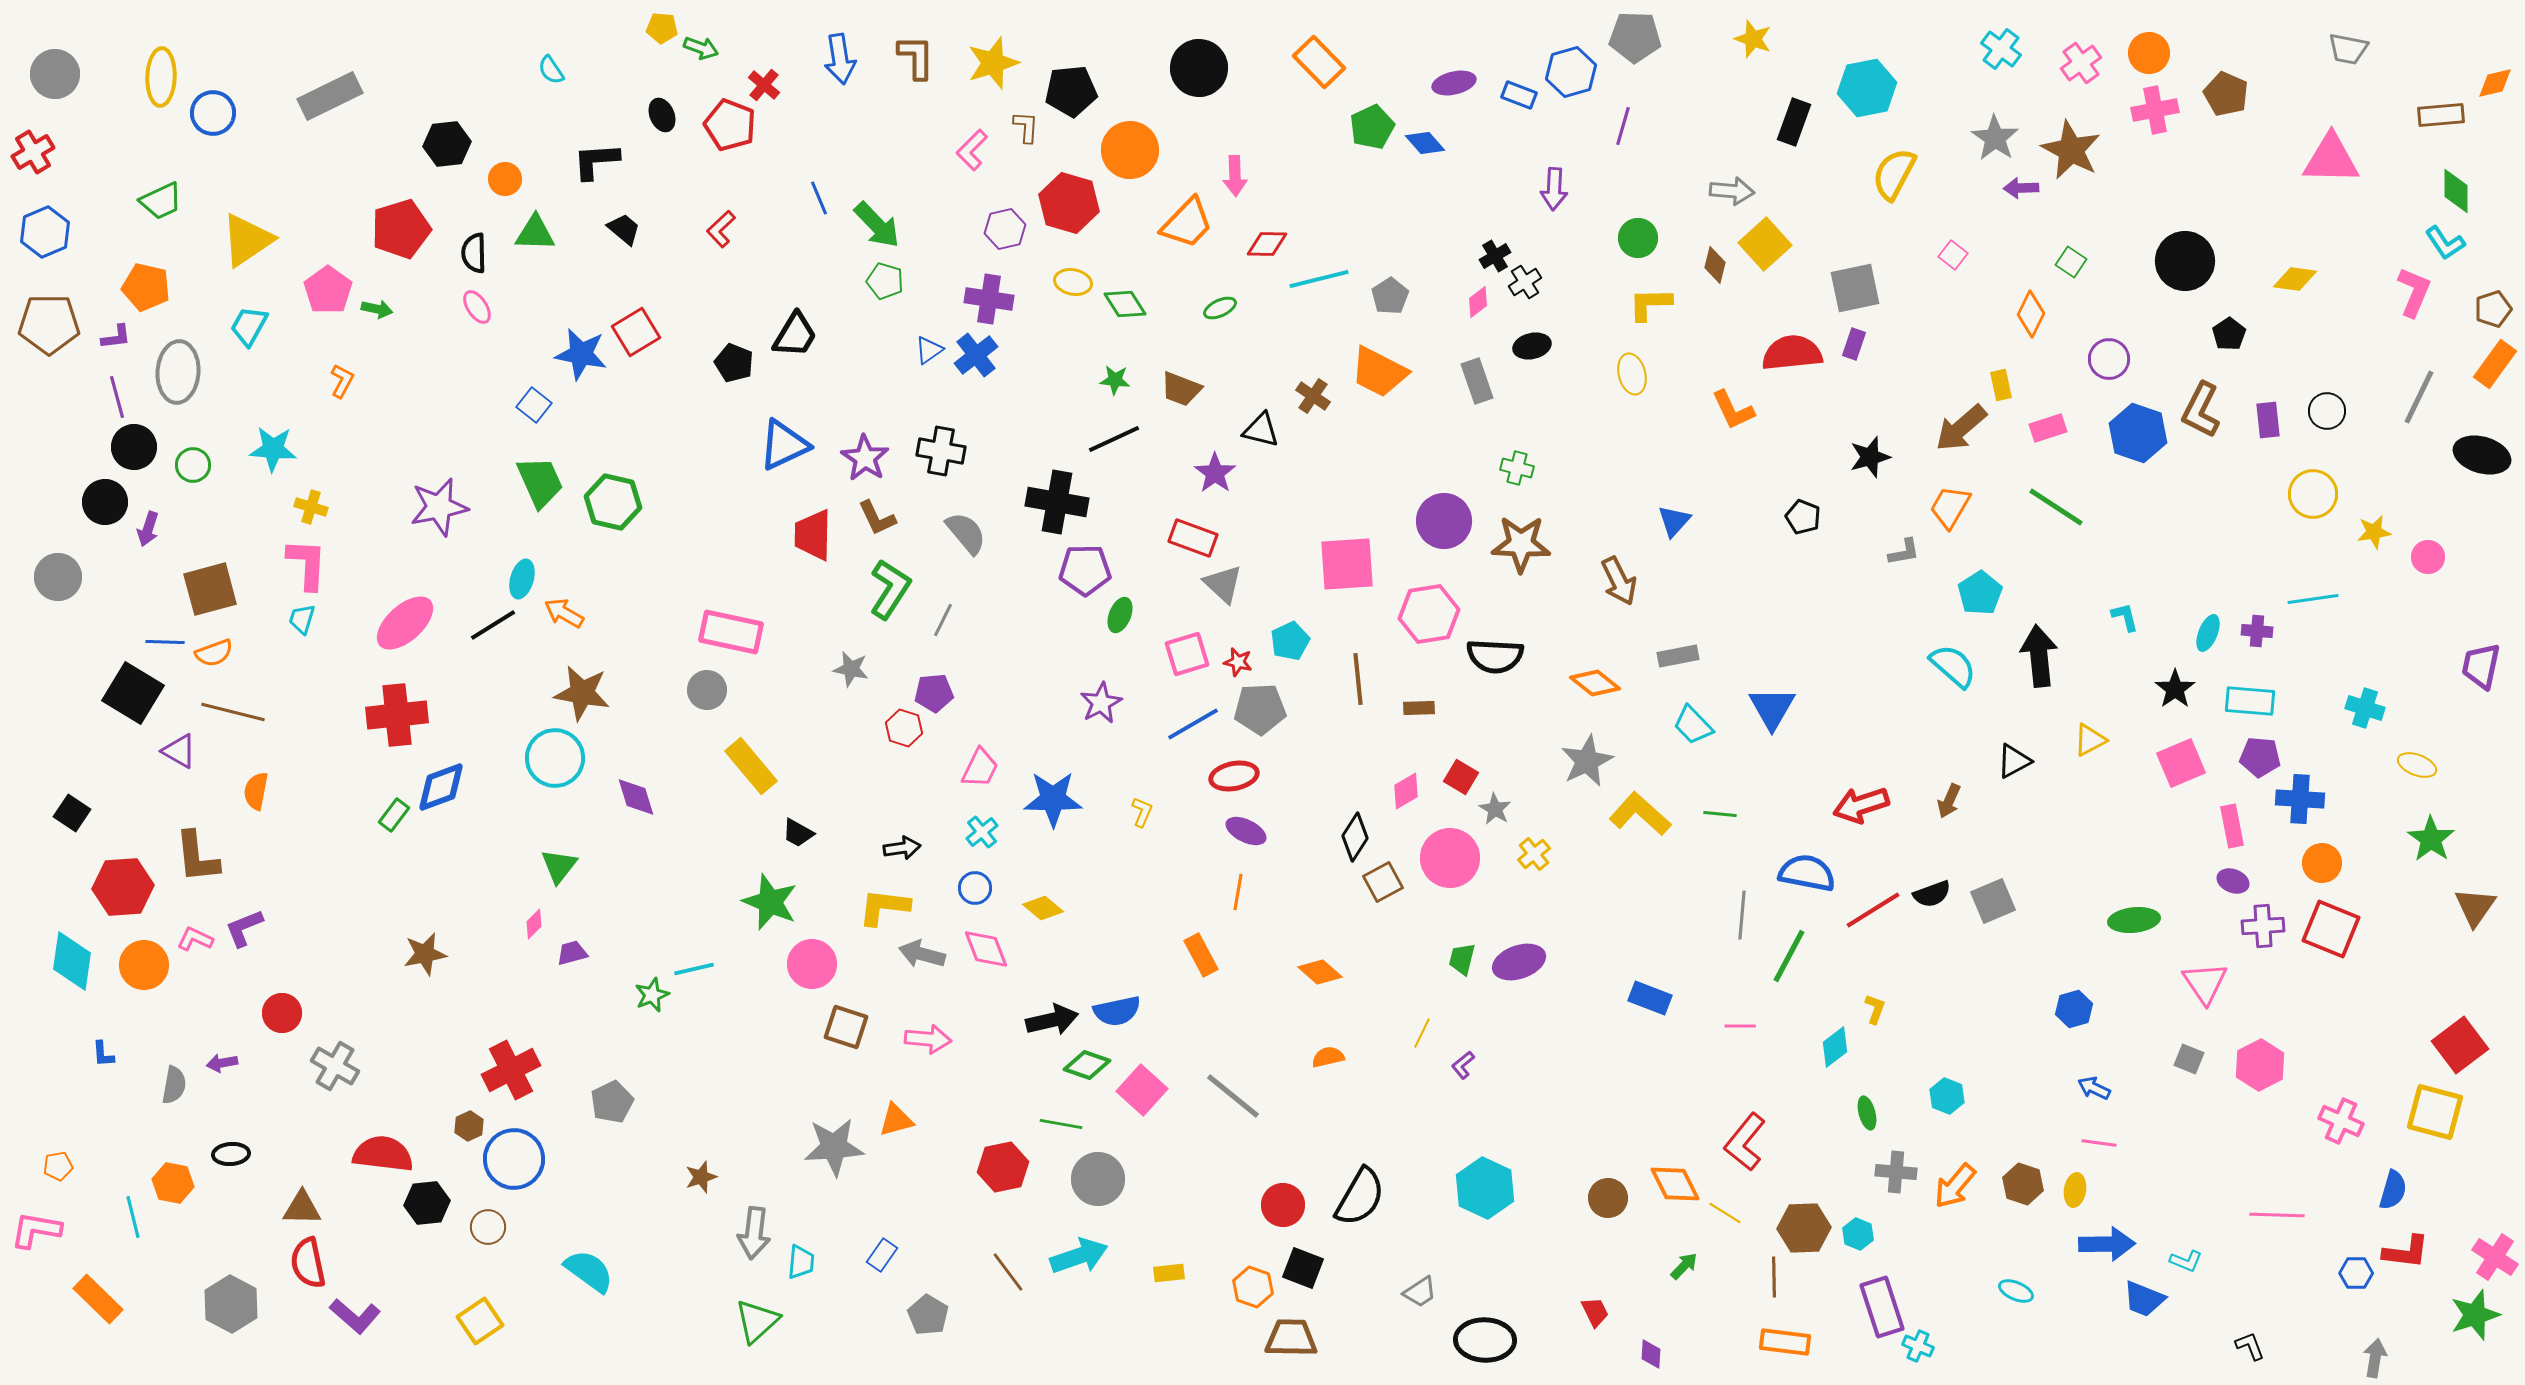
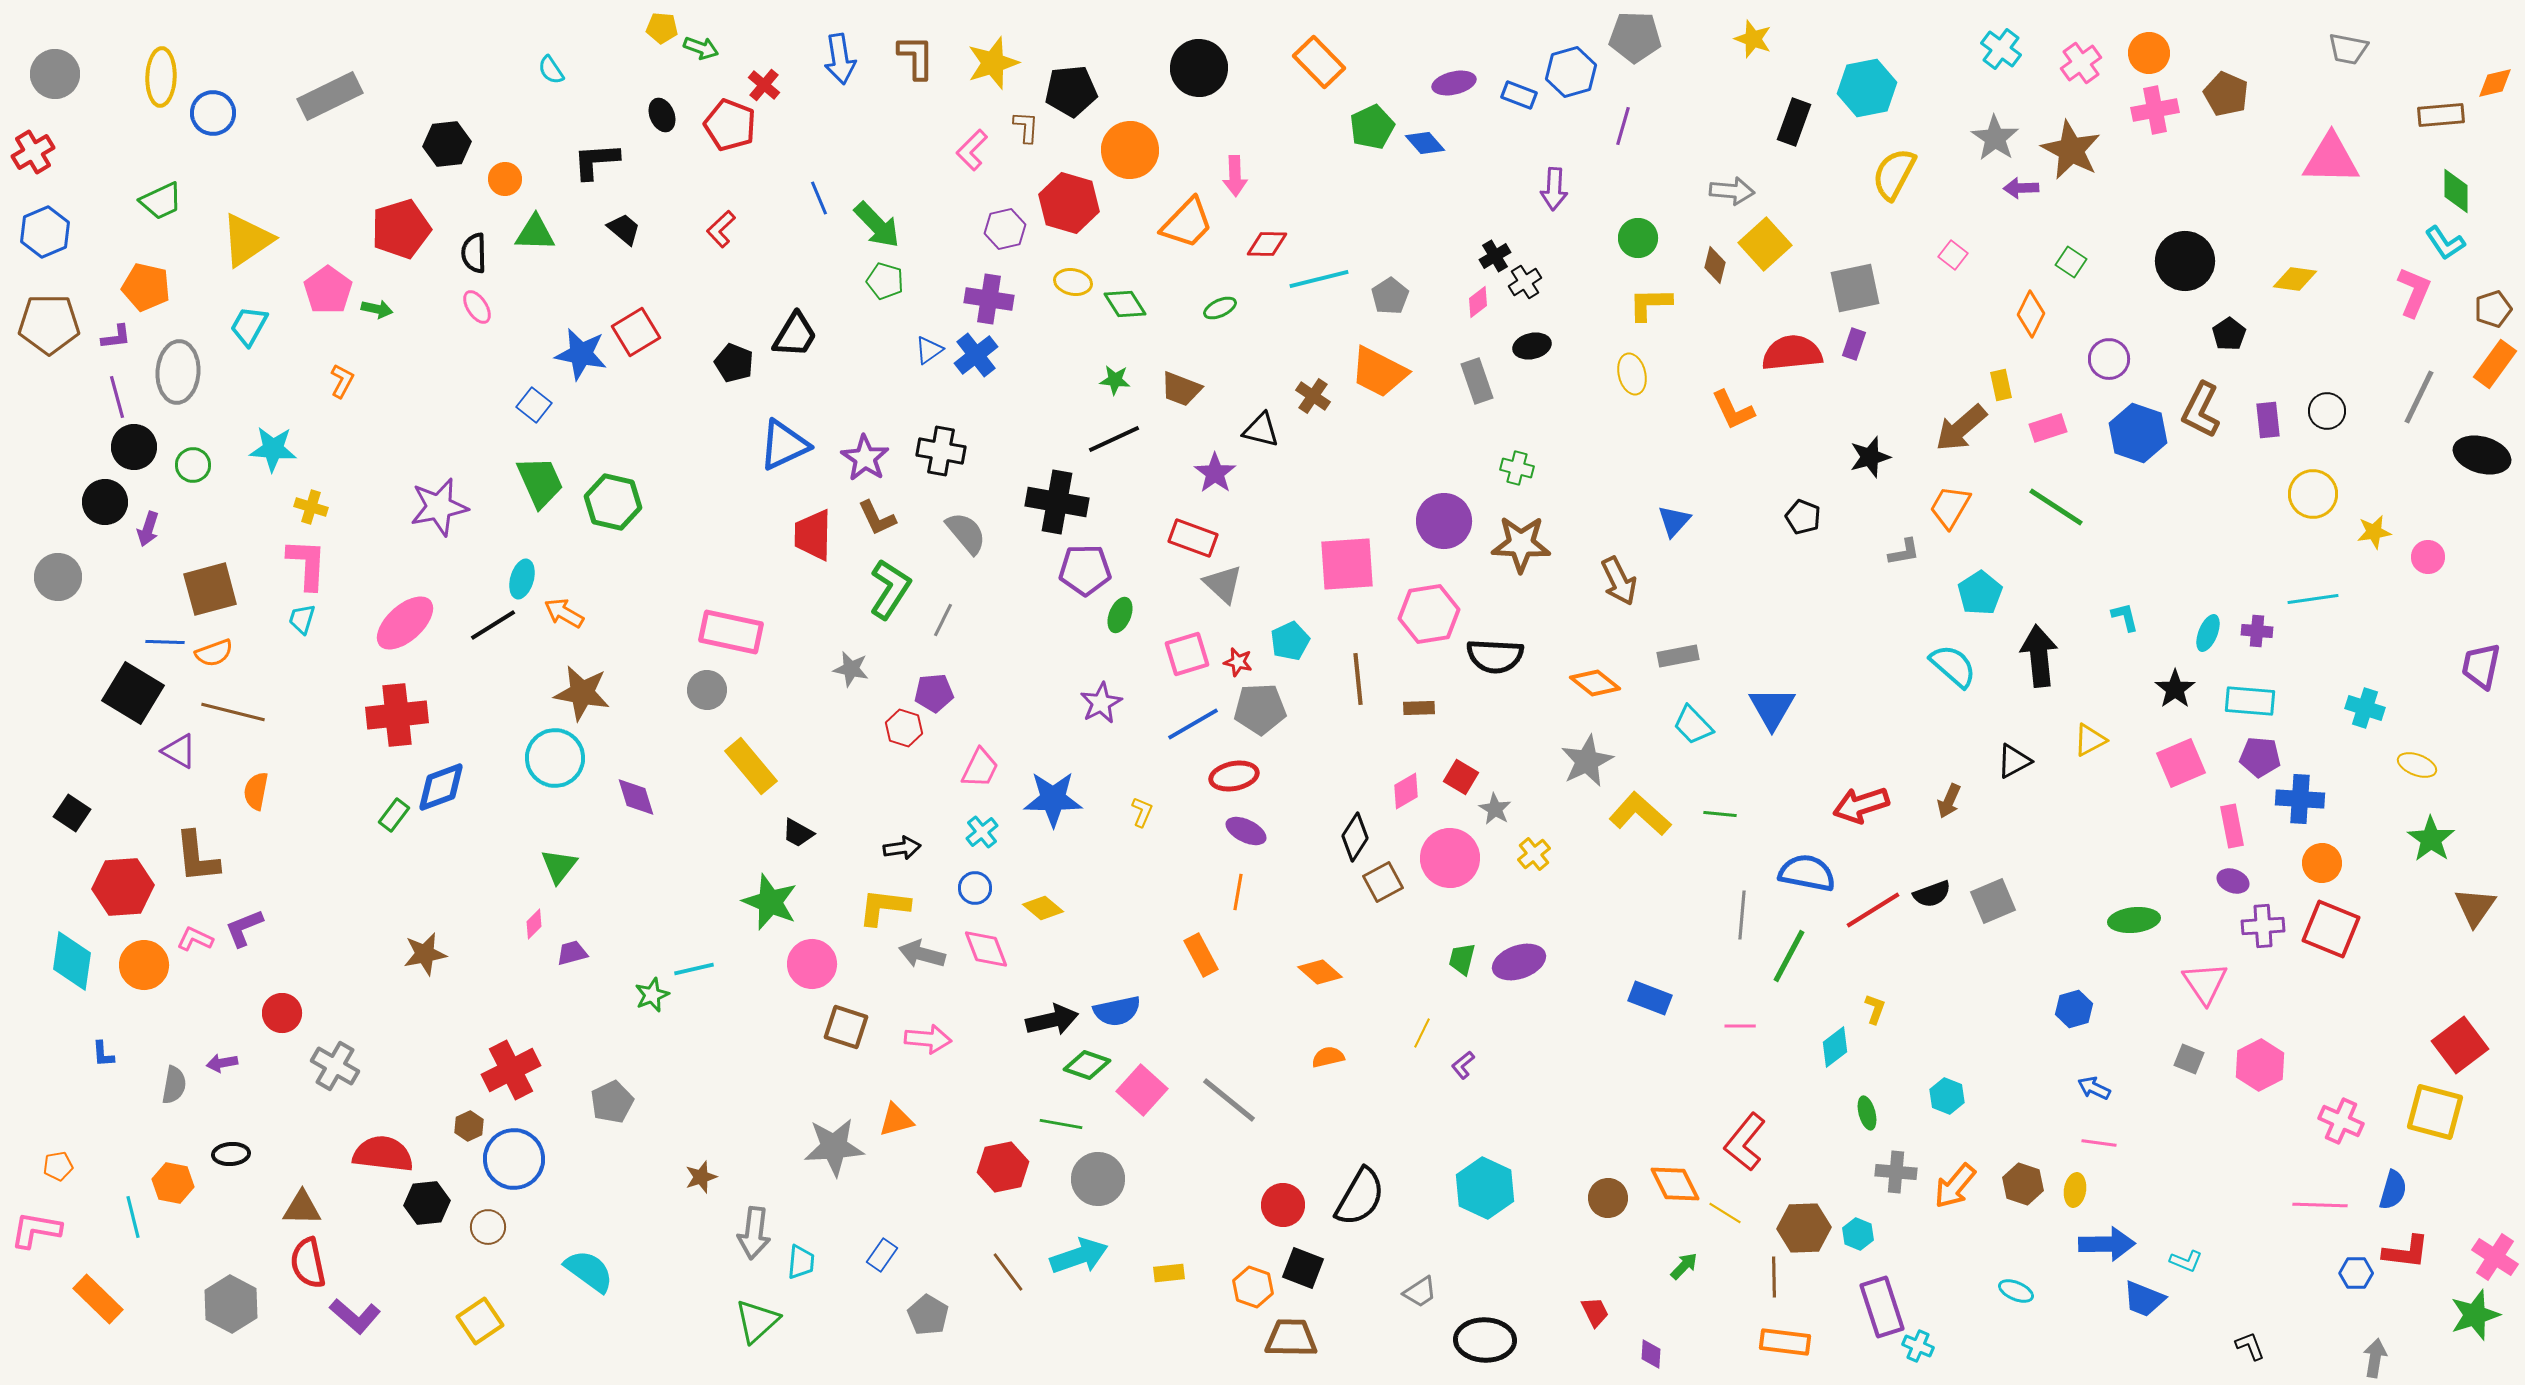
gray line at (1233, 1096): moved 4 px left, 4 px down
pink line at (2277, 1215): moved 43 px right, 10 px up
